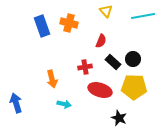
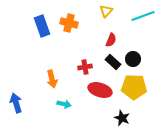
yellow triangle: rotated 24 degrees clockwise
cyan line: rotated 10 degrees counterclockwise
red semicircle: moved 10 px right, 1 px up
black star: moved 3 px right
